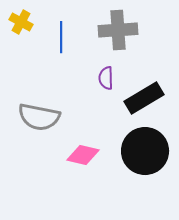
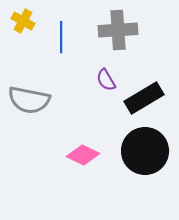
yellow cross: moved 2 px right, 1 px up
purple semicircle: moved 2 px down; rotated 30 degrees counterclockwise
gray semicircle: moved 10 px left, 17 px up
pink diamond: rotated 12 degrees clockwise
